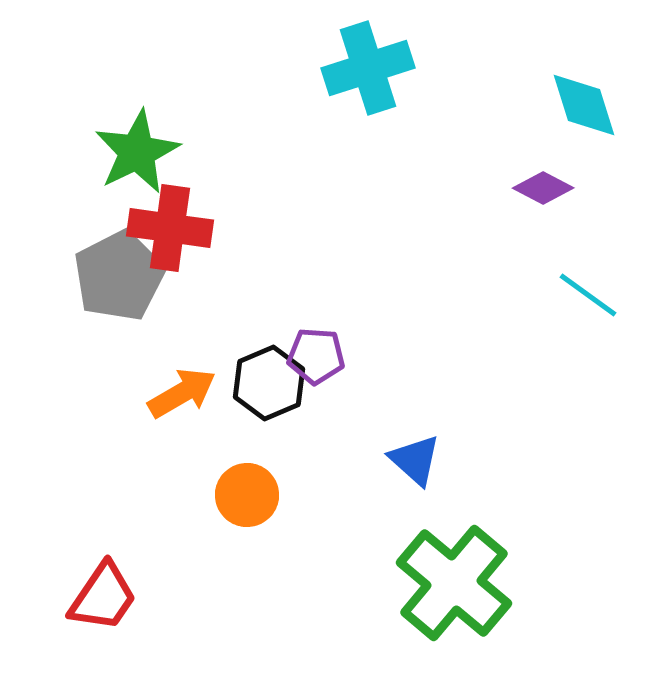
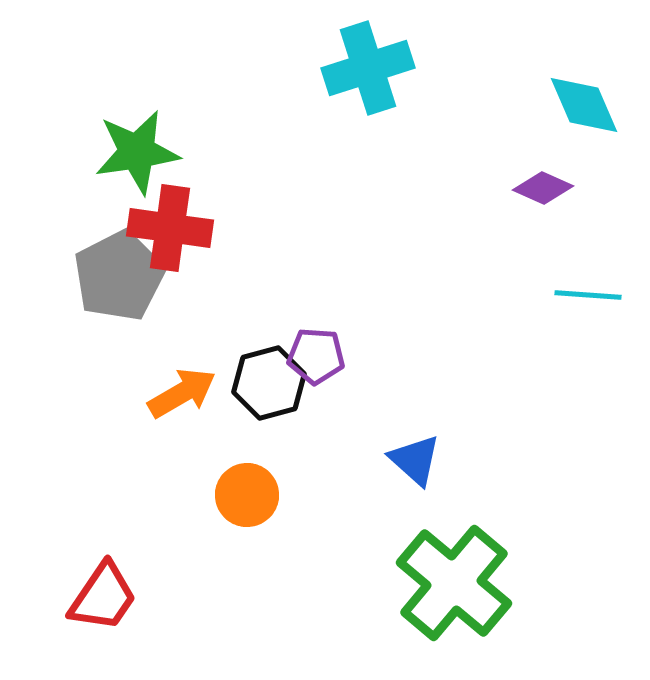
cyan diamond: rotated 6 degrees counterclockwise
green star: rotated 18 degrees clockwise
purple diamond: rotated 4 degrees counterclockwise
cyan line: rotated 32 degrees counterclockwise
black hexagon: rotated 8 degrees clockwise
